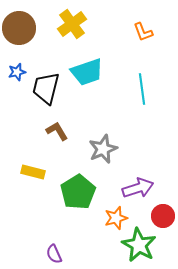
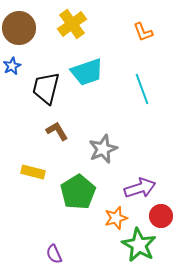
blue star: moved 5 px left, 6 px up; rotated 12 degrees counterclockwise
cyan line: rotated 12 degrees counterclockwise
purple arrow: moved 2 px right
red circle: moved 2 px left
